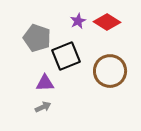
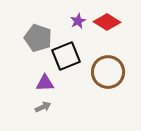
gray pentagon: moved 1 px right
brown circle: moved 2 px left, 1 px down
